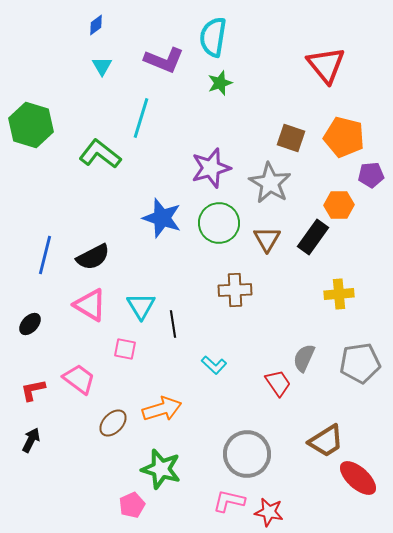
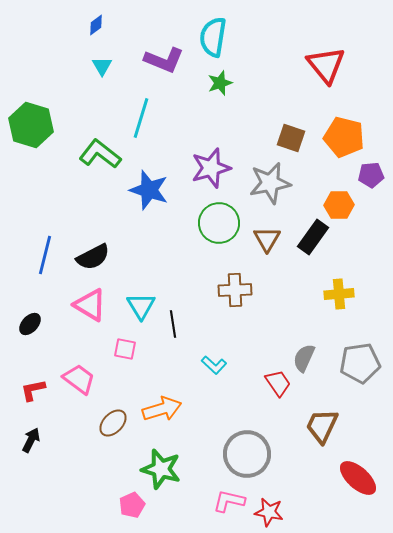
gray star at (270, 183): rotated 30 degrees clockwise
blue star at (162, 218): moved 13 px left, 28 px up
brown trapezoid at (326, 441): moved 4 px left, 15 px up; rotated 147 degrees clockwise
